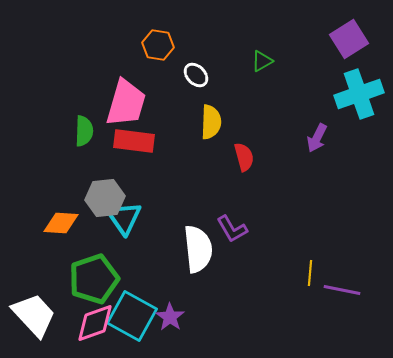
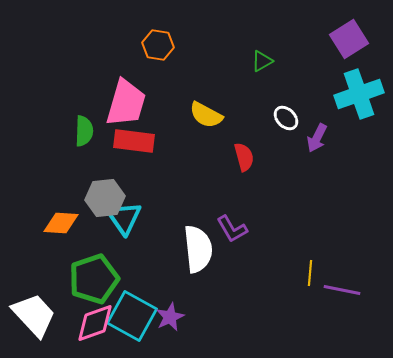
white ellipse: moved 90 px right, 43 px down
yellow semicircle: moved 5 px left, 7 px up; rotated 116 degrees clockwise
purple star: rotated 12 degrees clockwise
